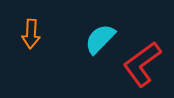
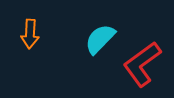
orange arrow: moved 1 px left
